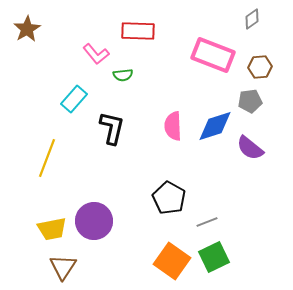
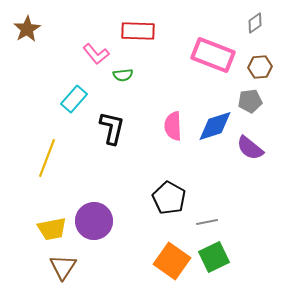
gray diamond: moved 3 px right, 4 px down
gray line: rotated 10 degrees clockwise
